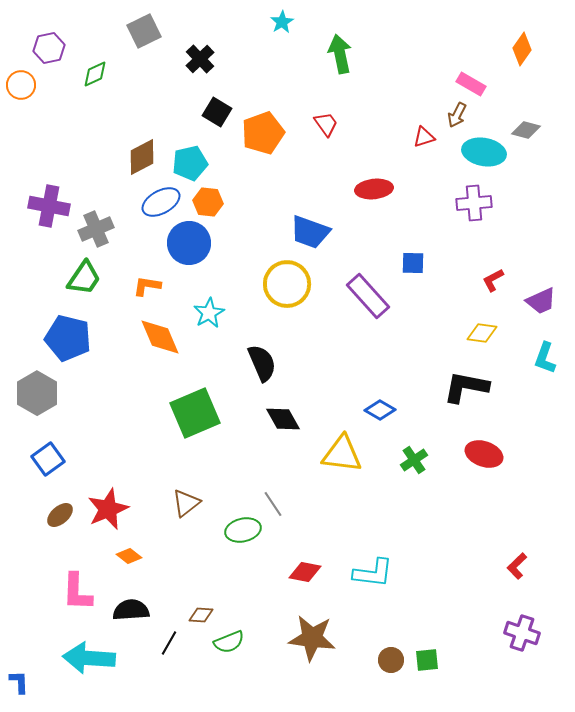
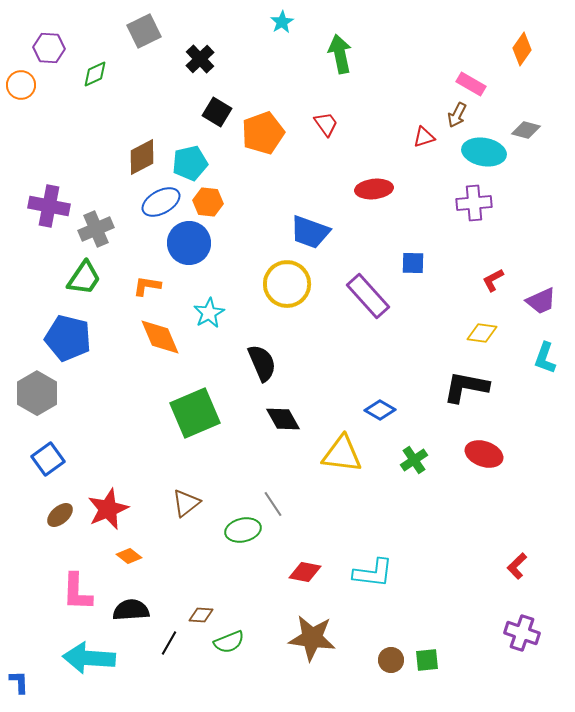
purple hexagon at (49, 48): rotated 16 degrees clockwise
